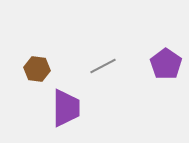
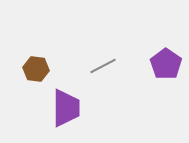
brown hexagon: moved 1 px left
